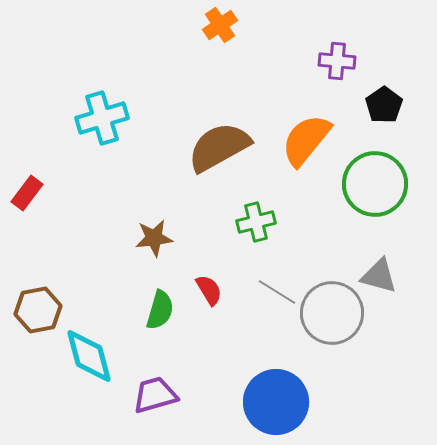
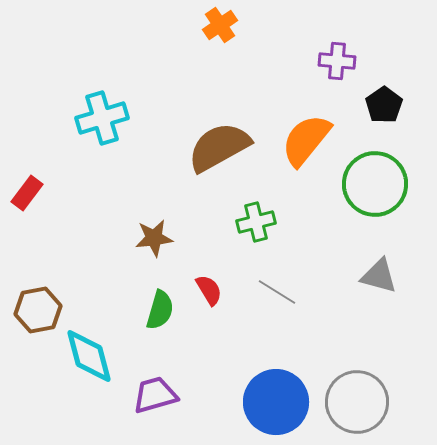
gray circle: moved 25 px right, 89 px down
